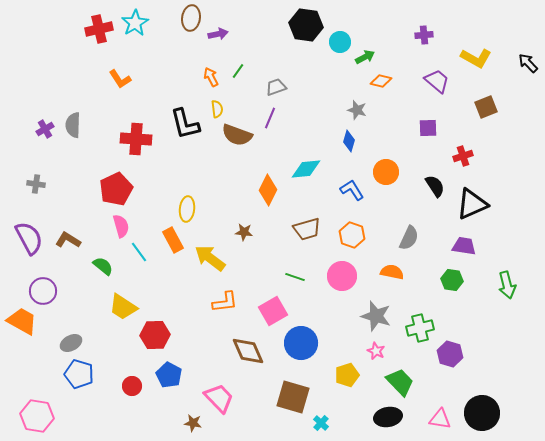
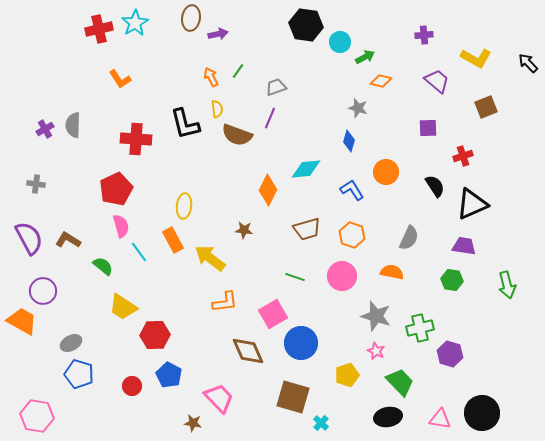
gray star at (357, 110): moved 1 px right, 2 px up
yellow ellipse at (187, 209): moved 3 px left, 3 px up
brown star at (244, 232): moved 2 px up
pink square at (273, 311): moved 3 px down
